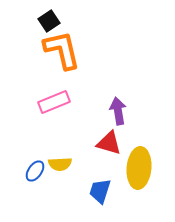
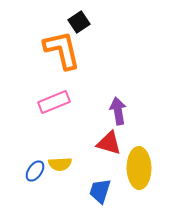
black square: moved 30 px right, 1 px down
yellow ellipse: rotated 6 degrees counterclockwise
